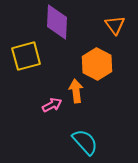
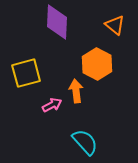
orange triangle: rotated 15 degrees counterclockwise
yellow square: moved 17 px down
